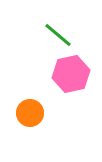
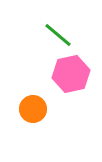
orange circle: moved 3 px right, 4 px up
